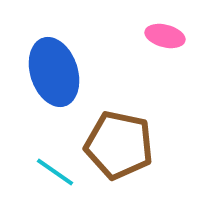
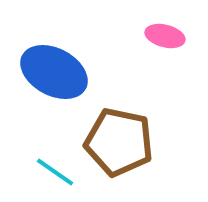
blue ellipse: rotated 44 degrees counterclockwise
brown pentagon: moved 3 px up
